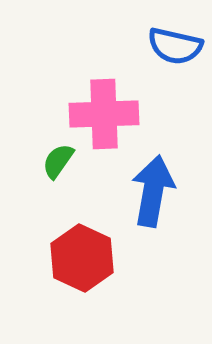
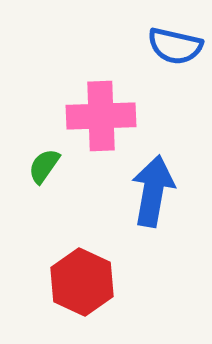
pink cross: moved 3 px left, 2 px down
green semicircle: moved 14 px left, 5 px down
red hexagon: moved 24 px down
